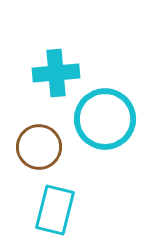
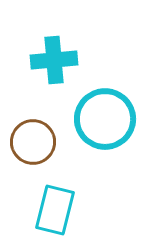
cyan cross: moved 2 px left, 13 px up
brown circle: moved 6 px left, 5 px up
